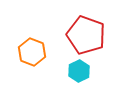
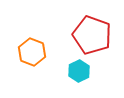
red pentagon: moved 6 px right
